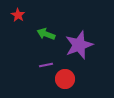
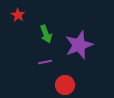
green arrow: rotated 132 degrees counterclockwise
purple line: moved 1 px left, 3 px up
red circle: moved 6 px down
